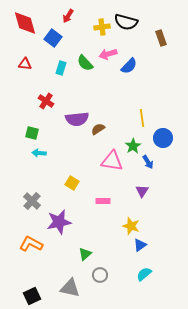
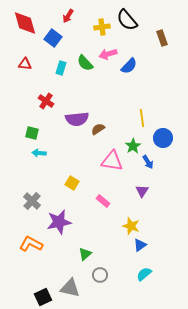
black semicircle: moved 1 px right, 2 px up; rotated 35 degrees clockwise
brown rectangle: moved 1 px right
pink rectangle: rotated 40 degrees clockwise
black square: moved 11 px right, 1 px down
